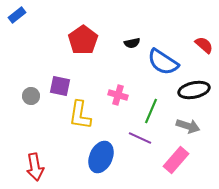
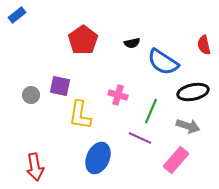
red semicircle: rotated 144 degrees counterclockwise
black ellipse: moved 1 px left, 2 px down
gray circle: moved 1 px up
blue ellipse: moved 3 px left, 1 px down
